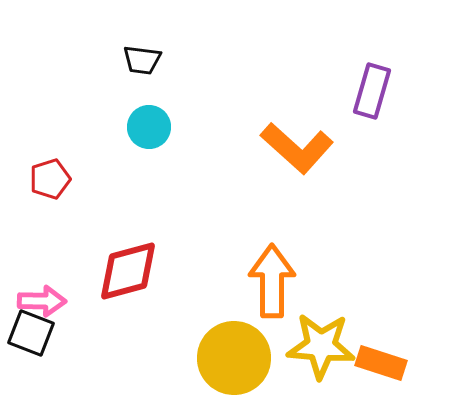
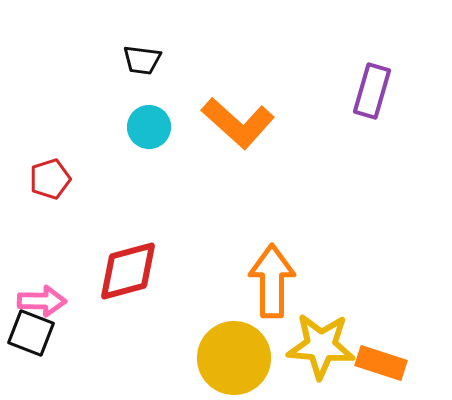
orange L-shape: moved 59 px left, 25 px up
